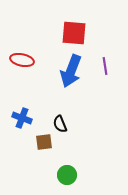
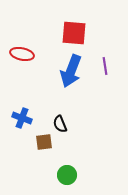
red ellipse: moved 6 px up
